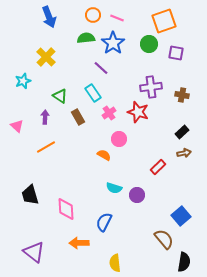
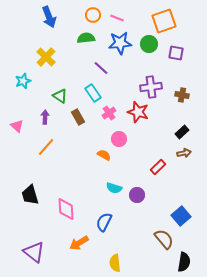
blue star: moved 7 px right; rotated 30 degrees clockwise
orange line: rotated 18 degrees counterclockwise
orange arrow: rotated 30 degrees counterclockwise
